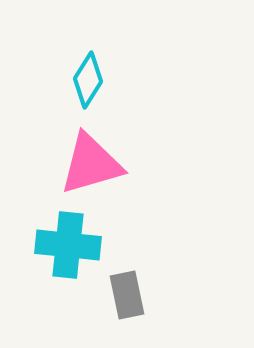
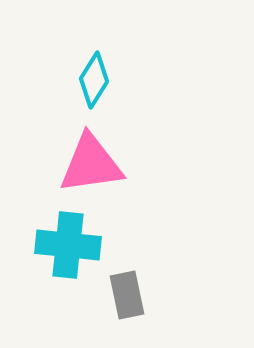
cyan diamond: moved 6 px right
pink triangle: rotated 8 degrees clockwise
